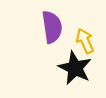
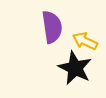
yellow arrow: rotated 40 degrees counterclockwise
